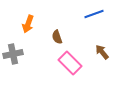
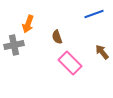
gray cross: moved 1 px right, 9 px up
